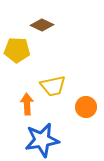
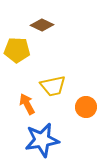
orange arrow: rotated 25 degrees counterclockwise
